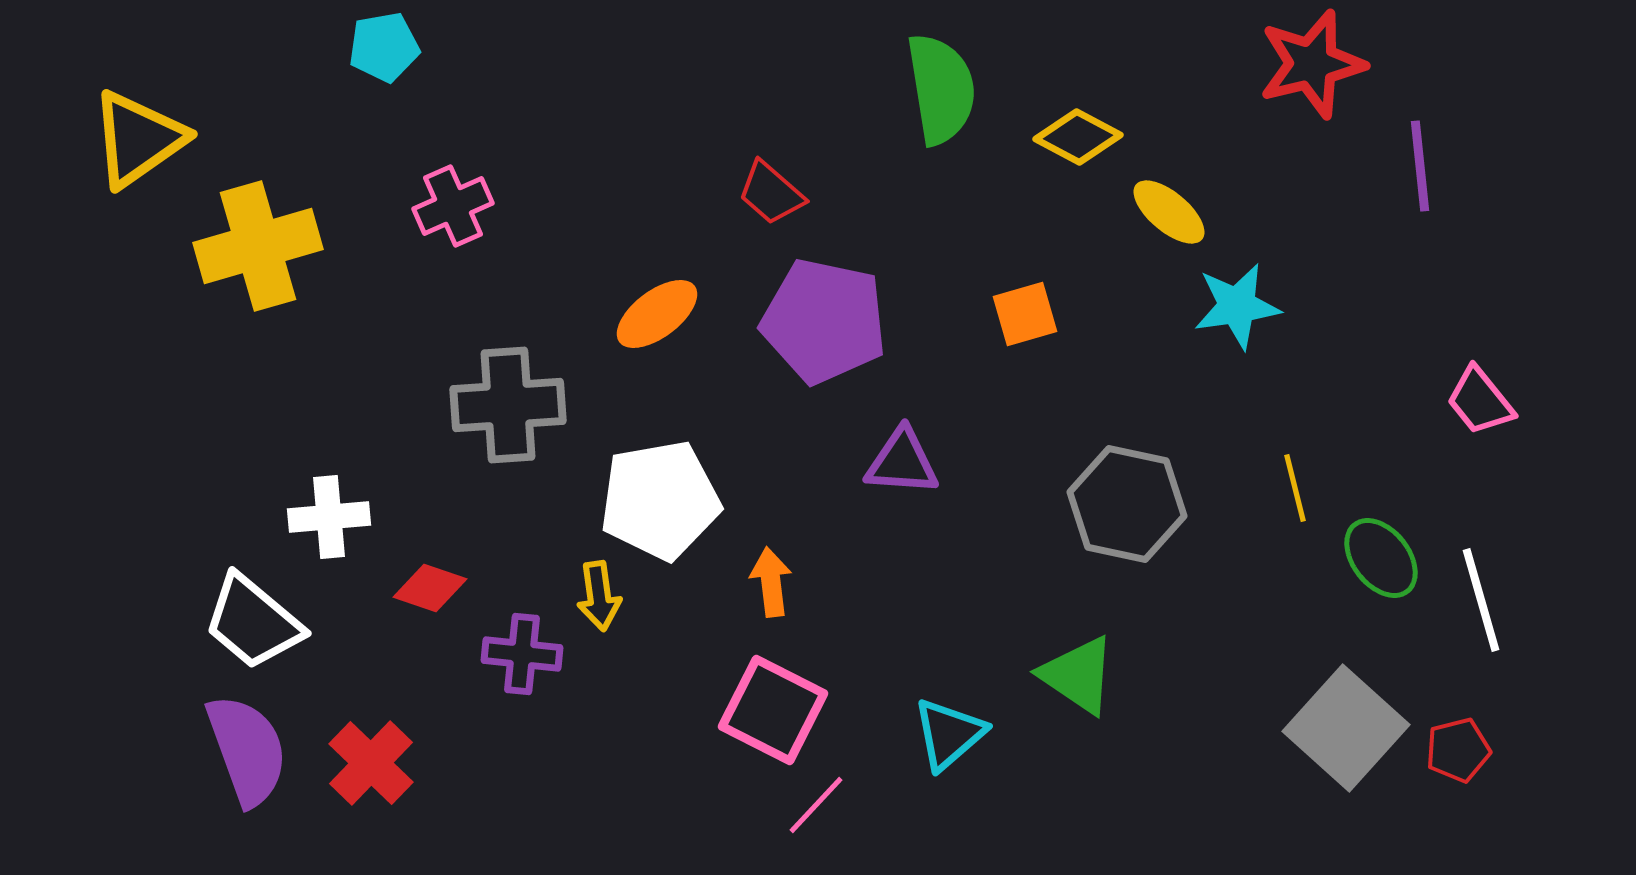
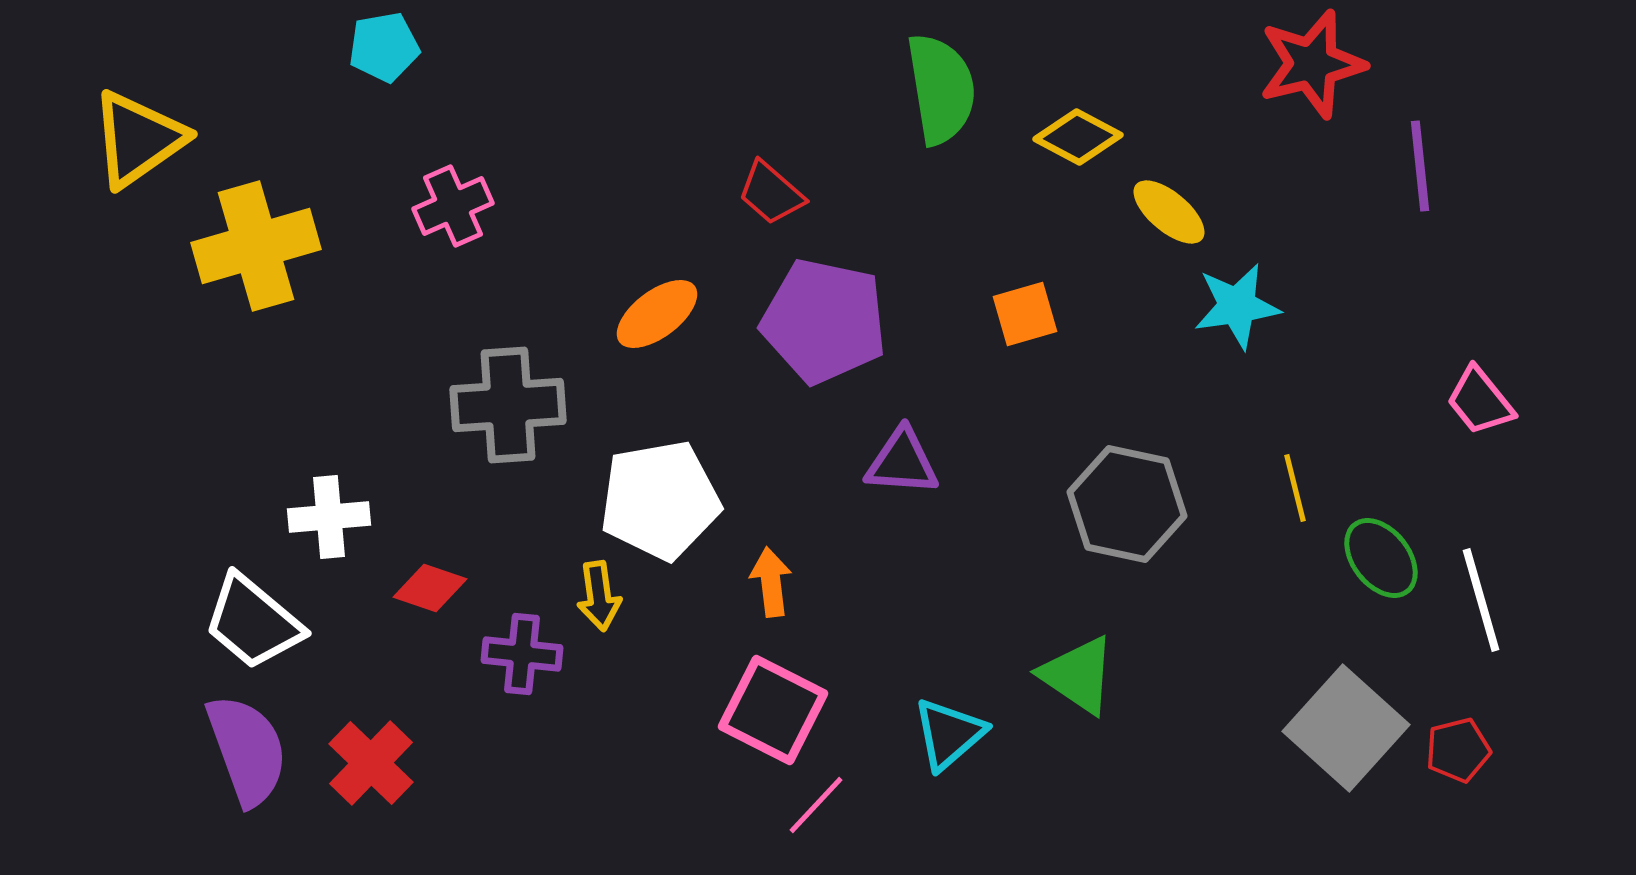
yellow cross: moved 2 px left
